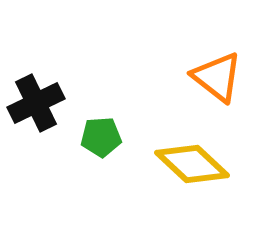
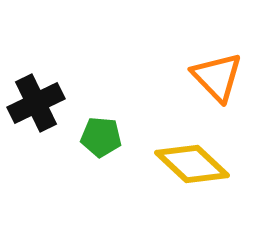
orange triangle: rotated 8 degrees clockwise
green pentagon: rotated 9 degrees clockwise
